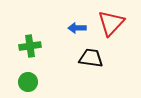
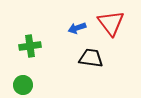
red triangle: rotated 20 degrees counterclockwise
blue arrow: rotated 18 degrees counterclockwise
green circle: moved 5 px left, 3 px down
